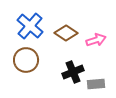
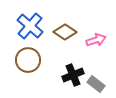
brown diamond: moved 1 px left, 1 px up
brown circle: moved 2 px right
black cross: moved 3 px down
gray rectangle: rotated 42 degrees clockwise
